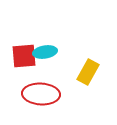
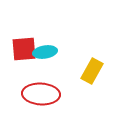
red square: moved 7 px up
yellow rectangle: moved 4 px right, 1 px up
